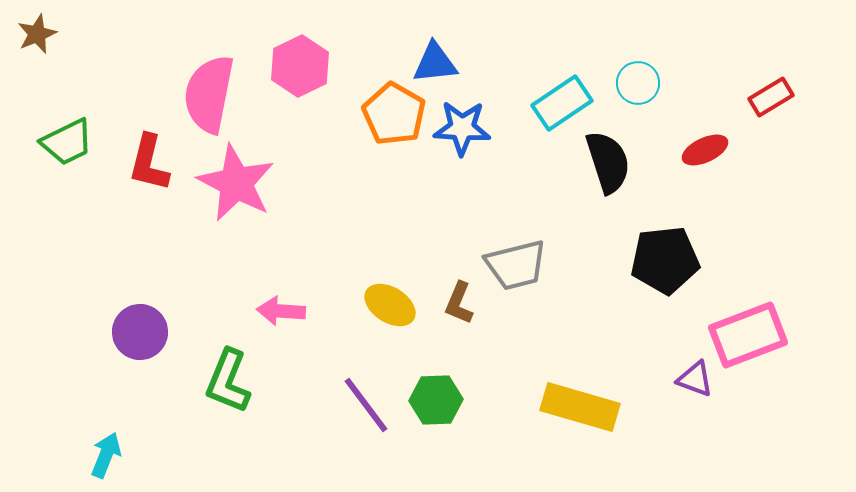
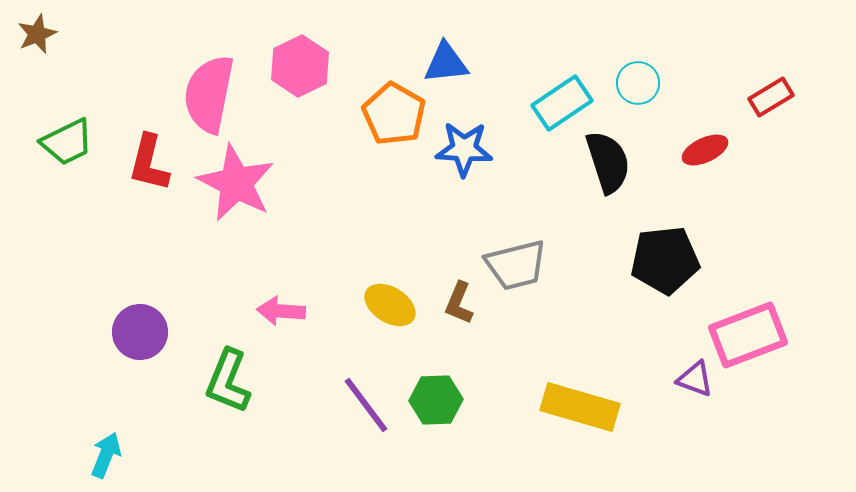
blue triangle: moved 11 px right
blue star: moved 2 px right, 21 px down
